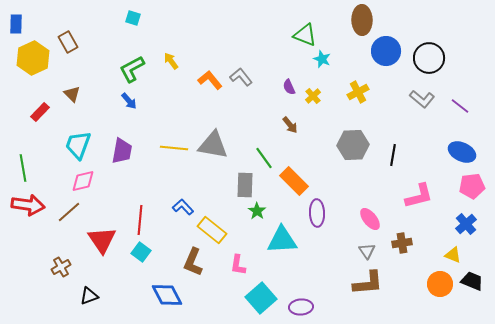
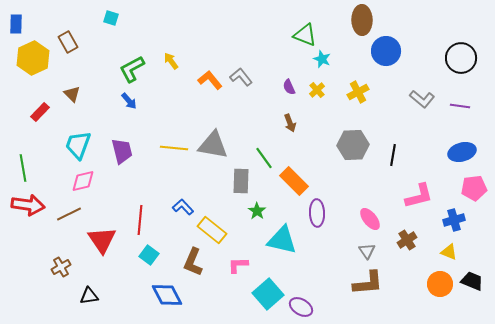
cyan square at (133, 18): moved 22 px left
black circle at (429, 58): moved 32 px right
yellow cross at (313, 96): moved 4 px right, 6 px up
purple line at (460, 106): rotated 30 degrees counterclockwise
brown arrow at (290, 125): moved 2 px up; rotated 18 degrees clockwise
purple trapezoid at (122, 151): rotated 24 degrees counterclockwise
blue ellipse at (462, 152): rotated 40 degrees counterclockwise
gray rectangle at (245, 185): moved 4 px left, 4 px up
pink pentagon at (472, 186): moved 2 px right, 2 px down
brown line at (69, 212): moved 2 px down; rotated 15 degrees clockwise
blue cross at (466, 224): moved 12 px left, 4 px up; rotated 25 degrees clockwise
cyan triangle at (282, 240): rotated 16 degrees clockwise
brown cross at (402, 243): moved 5 px right, 3 px up; rotated 24 degrees counterclockwise
cyan square at (141, 252): moved 8 px right, 3 px down
yellow triangle at (453, 255): moved 4 px left, 3 px up
pink L-shape at (238, 265): rotated 80 degrees clockwise
black triangle at (89, 296): rotated 12 degrees clockwise
cyan square at (261, 298): moved 7 px right, 4 px up
purple ellipse at (301, 307): rotated 35 degrees clockwise
